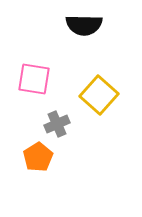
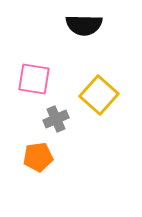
gray cross: moved 1 px left, 5 px up
orange pentagon: rotated 24 degrees clockwise
